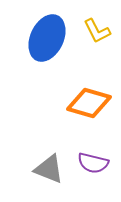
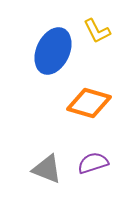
blue ellipse: moved 6 px right, 13 px down
purple semicircle: rotated 148 degrees clockwise
gray triangle: moved 2 px left
